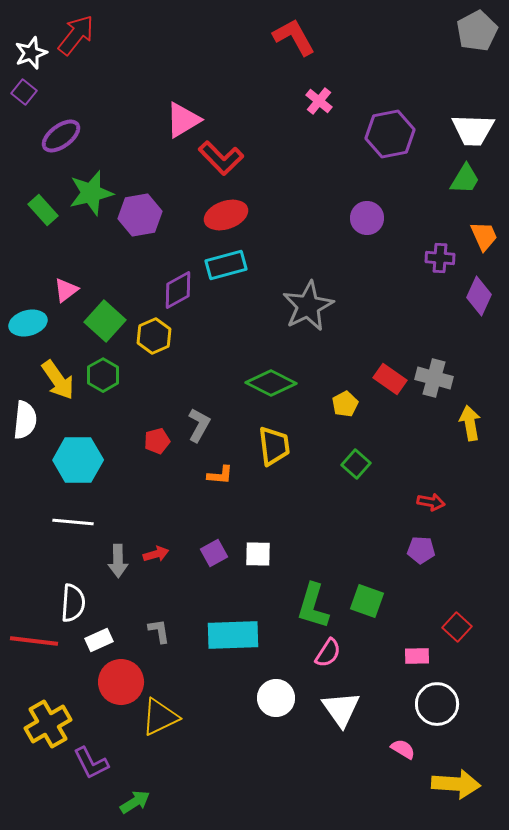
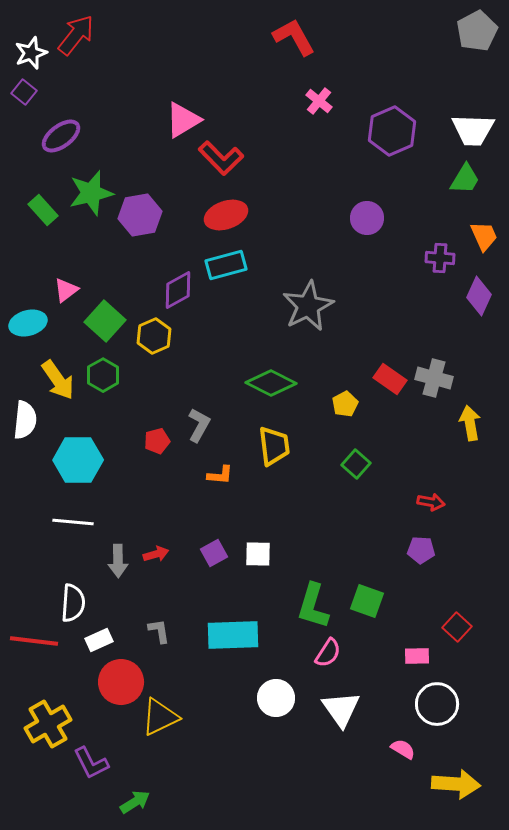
purple hexagon at (390, 134): moved 2 px right, 3 px up; rotated 12 degrees counterclockwise
